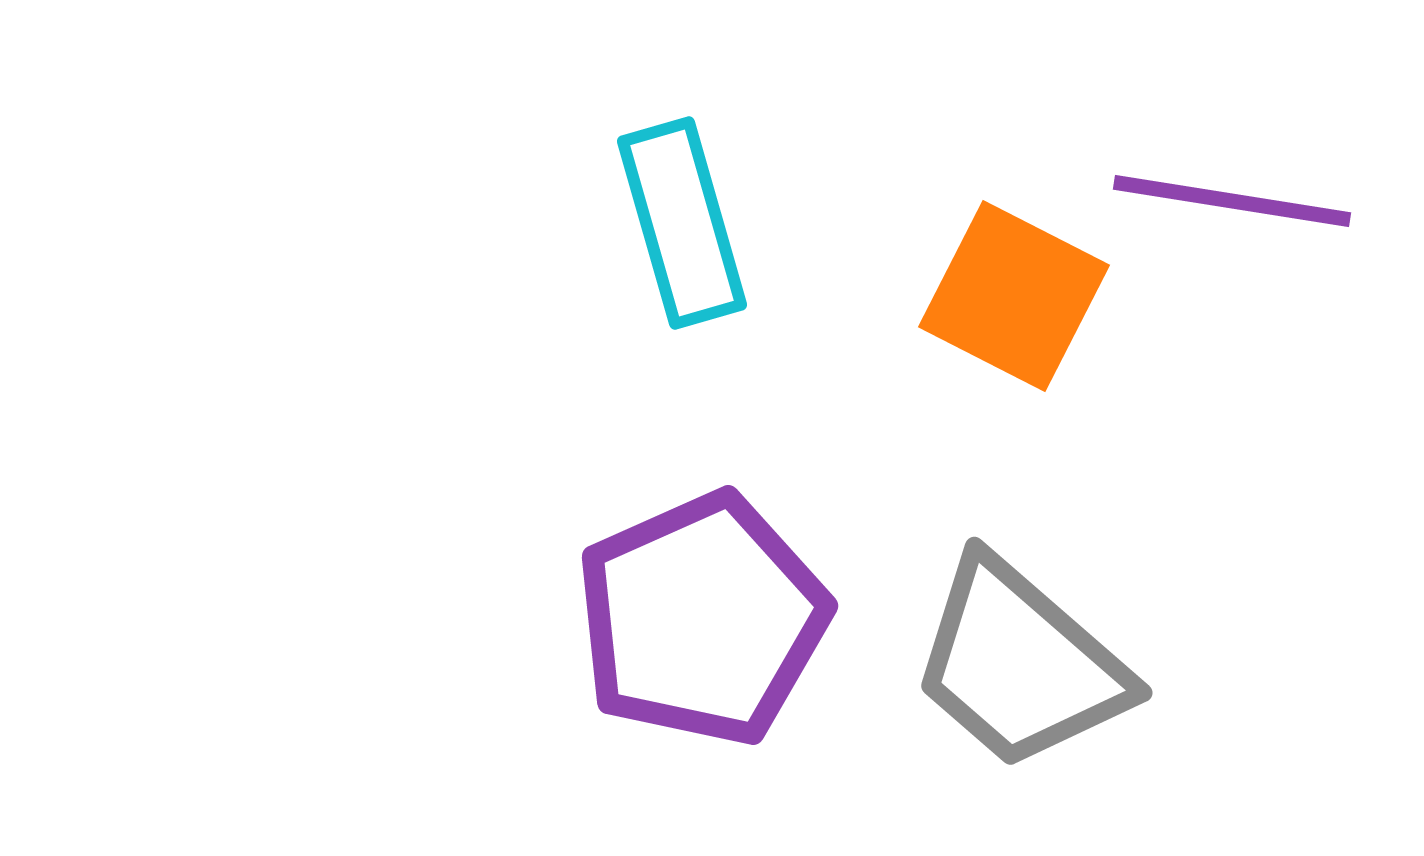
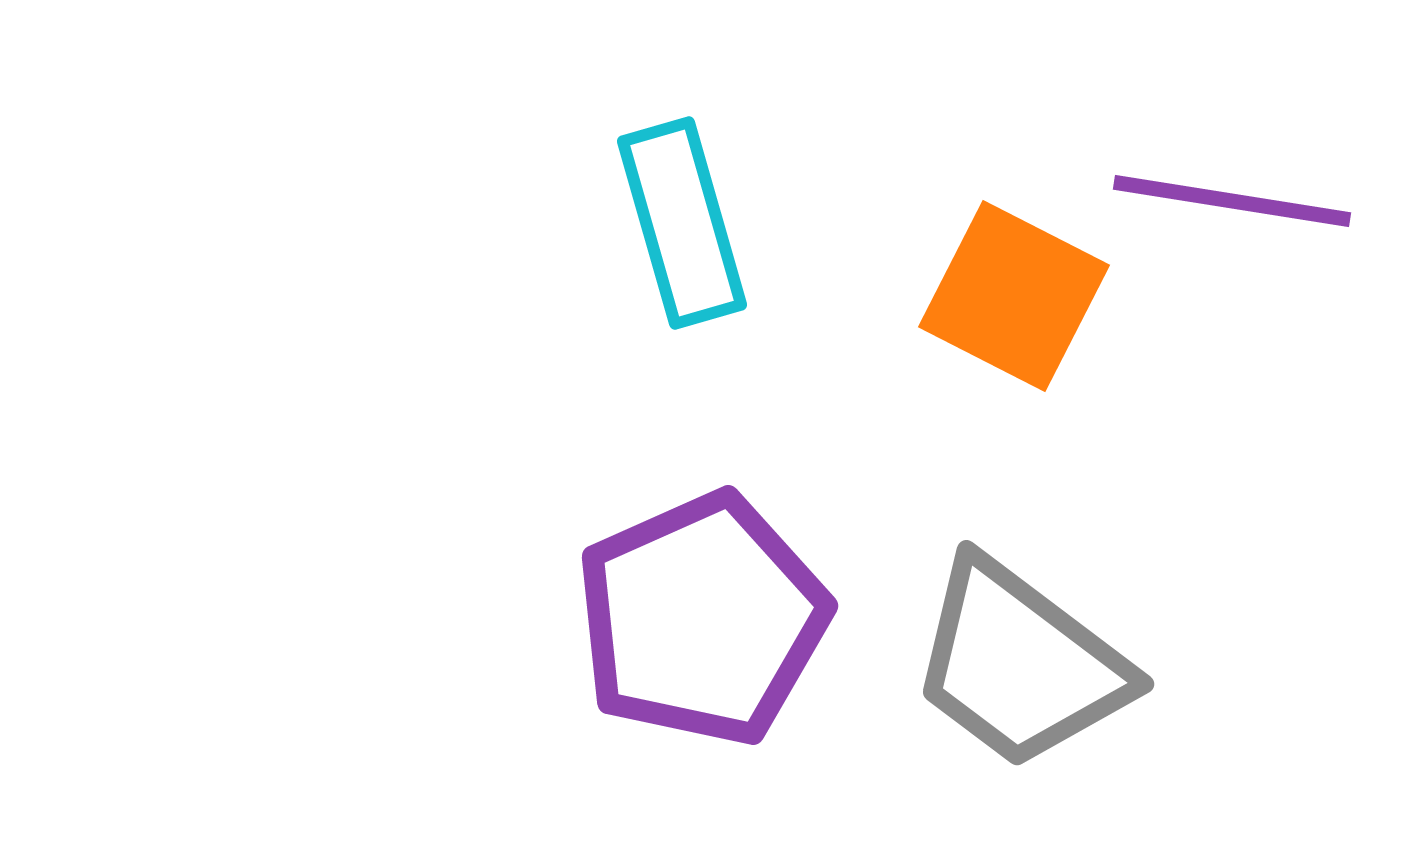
gray trapezoid: rotated 4 degrees counterclockwise
